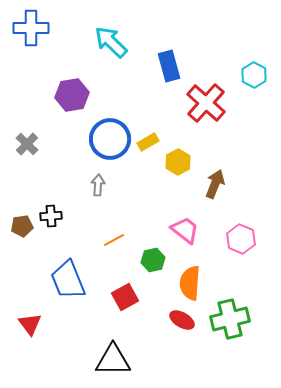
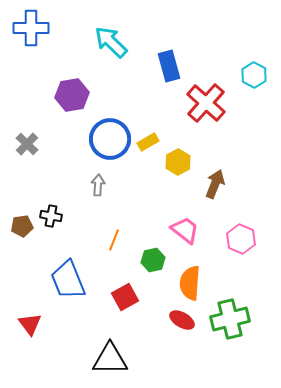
black cross: rotated 15 degrees clockwise
orange line: rotated 40 degrees counterclockwise
black triangle: moved 3 px left, 1 px up
